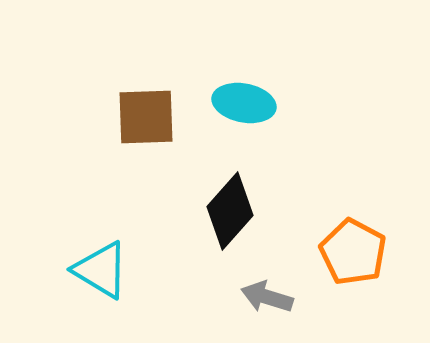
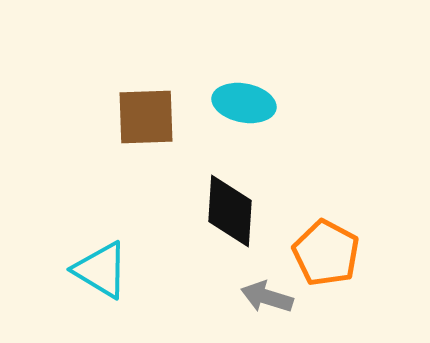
black diamond: rotated 38 degrees counterclockwise
orange pentagon: moved 27 px left, 1 px down
